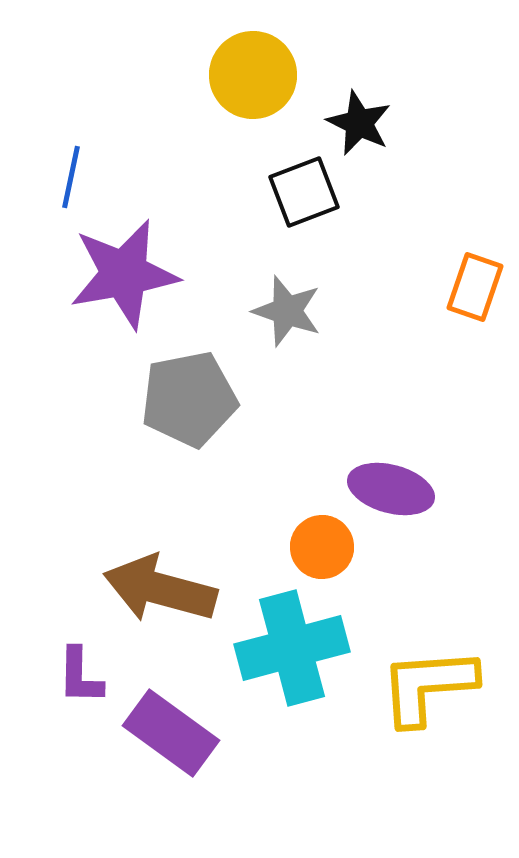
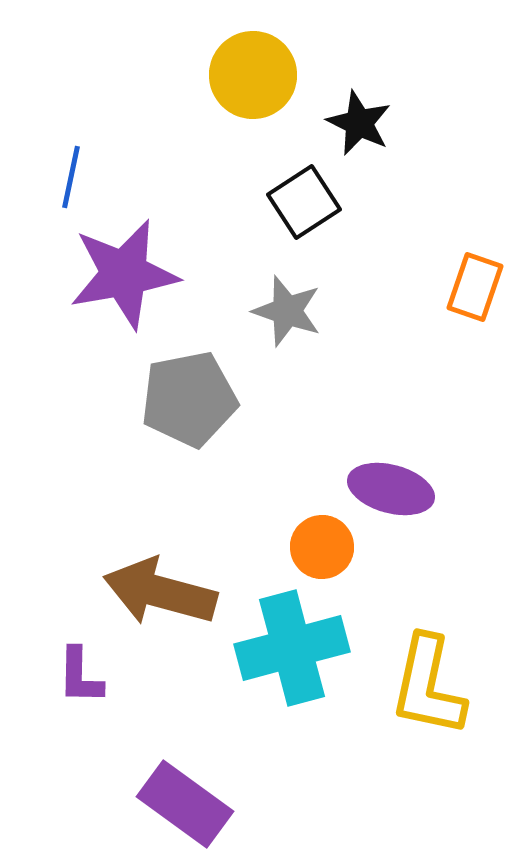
black square: moved 10 px down; rotated 12 degrees counterclockwise
brown arrow: moved 3 px down
yellow L-shape: rotated 74 degrees counterclockwise
purple rectangle: moved 14 px right, 71 px down
